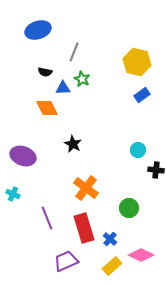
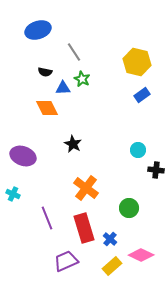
gray line: rotated 54 degrees counterclockwise
